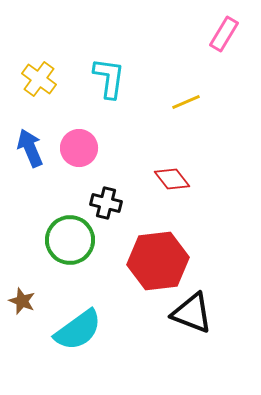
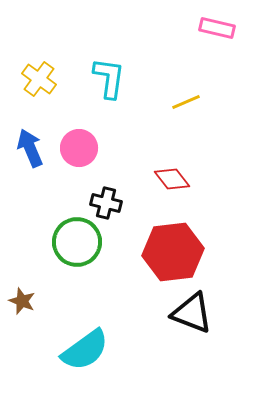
pink rectangle: moved 7 px left, 6 px up; rotated 72 degrees clockwise
green circle: moved 7 px right, 2 px down
red hexagon: moved 15 px right, 9 px up
cyan semicircle: moved 7 px right, 20 px down
